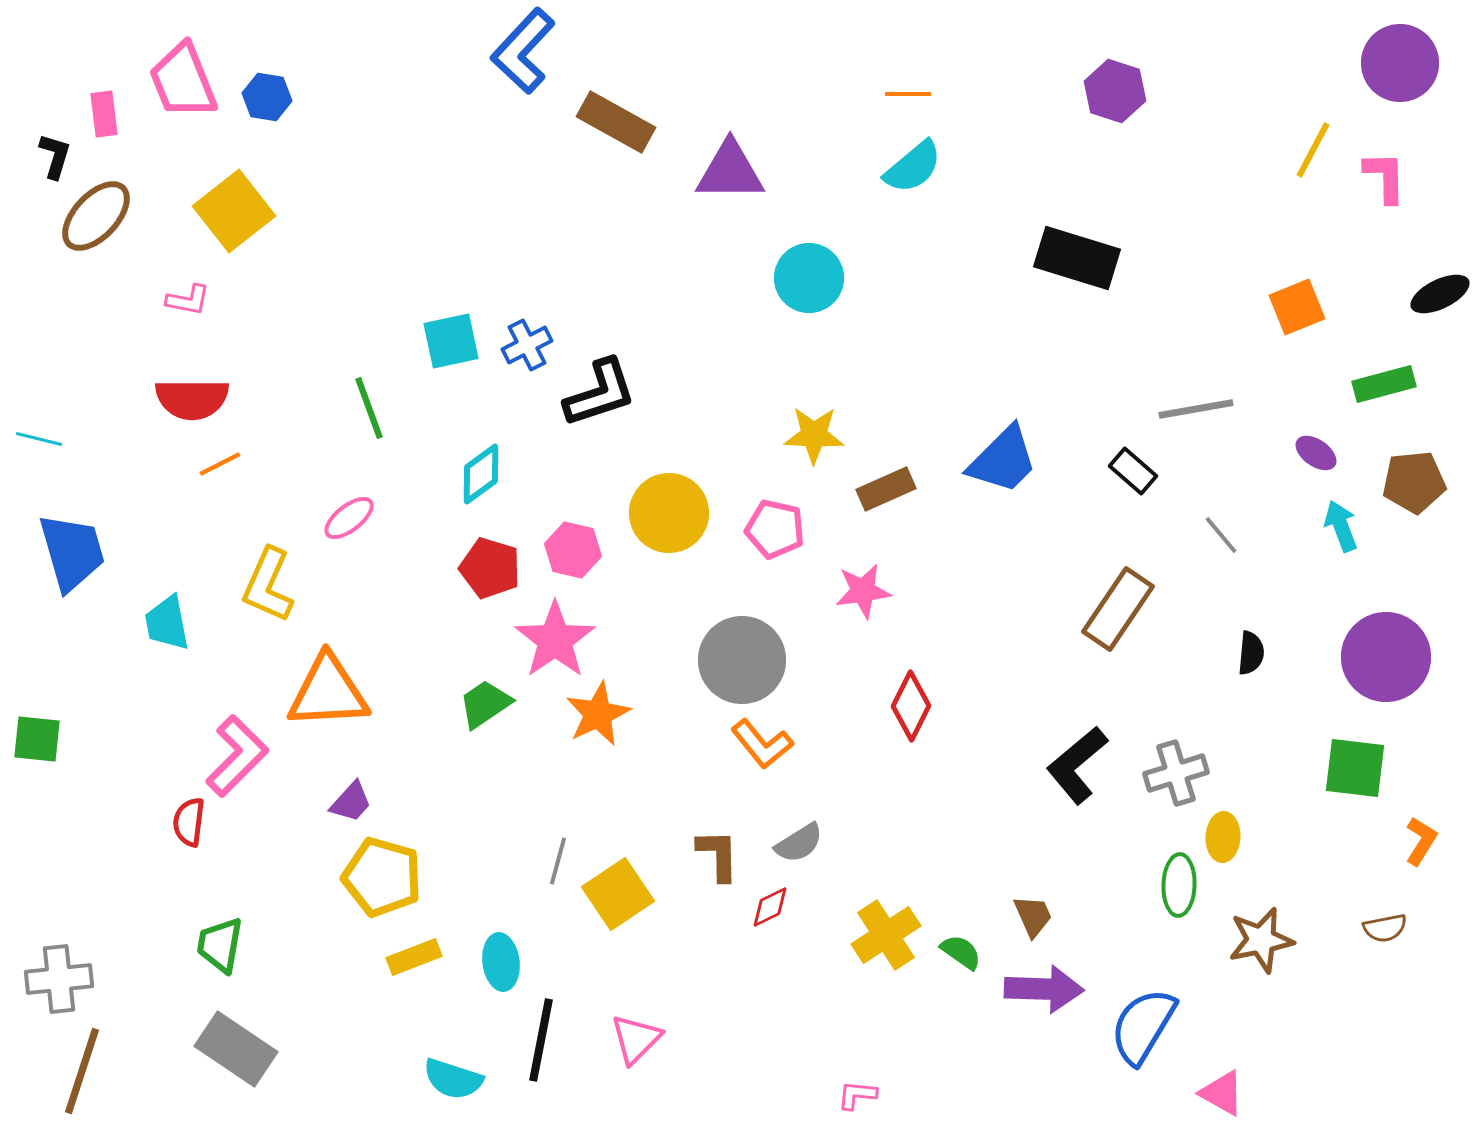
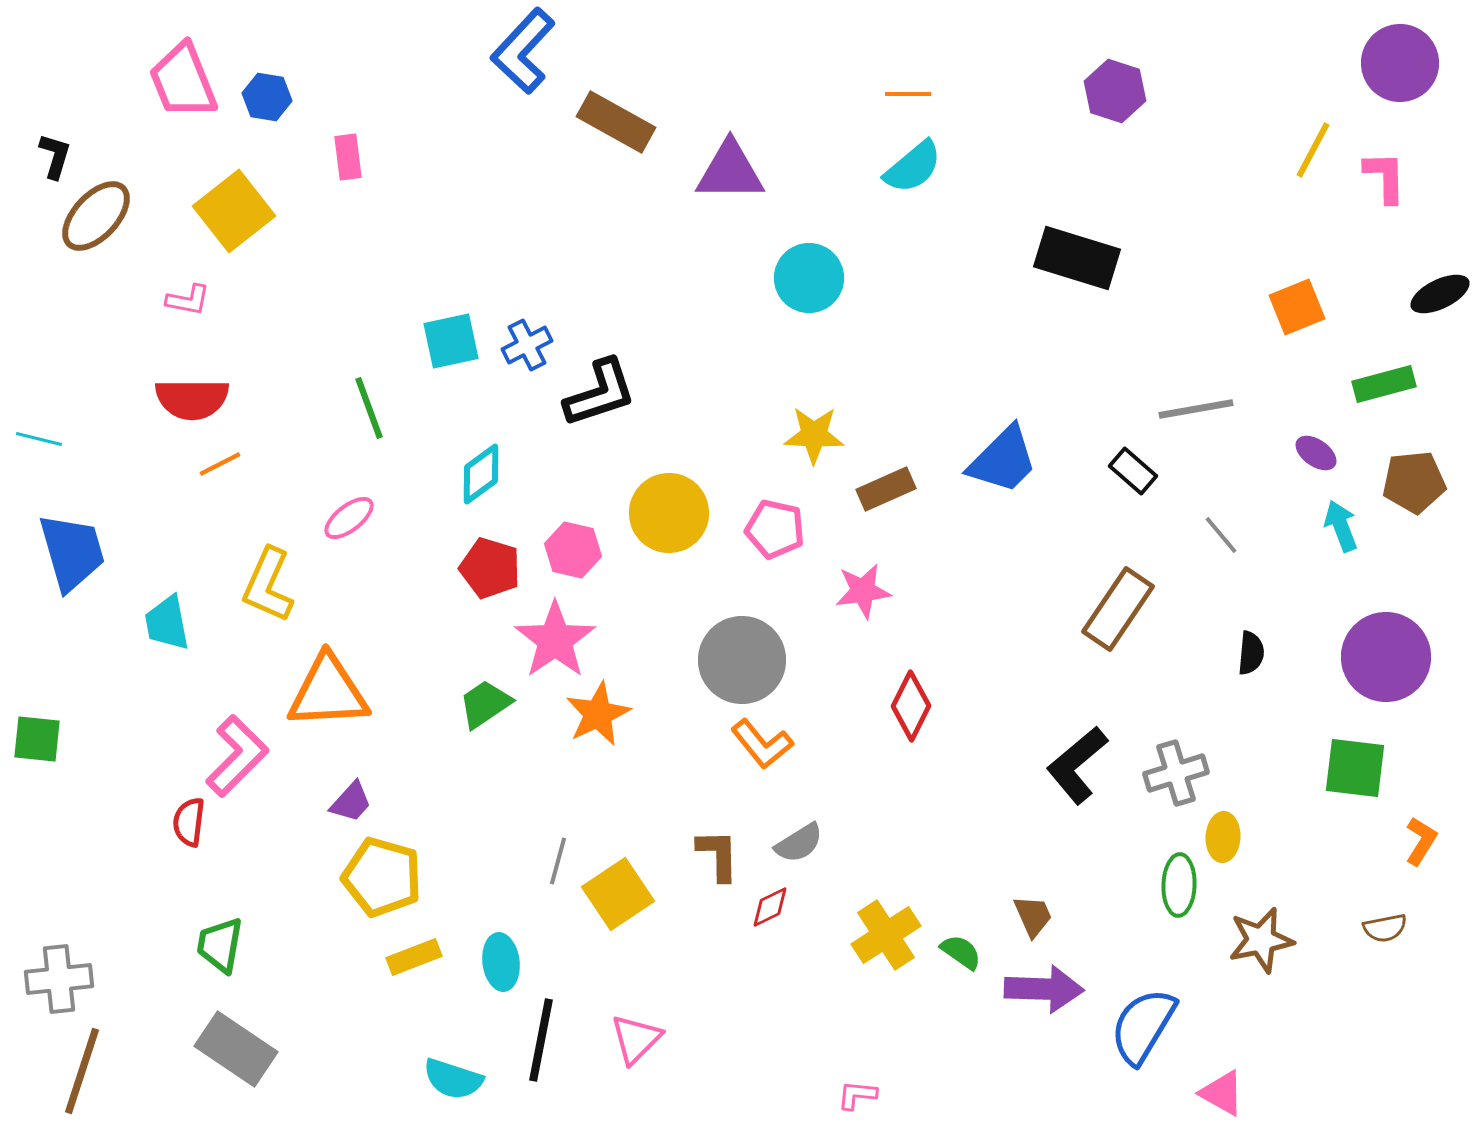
pink rectangle at (104, 114): moved 244 px right, 43 px down
